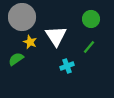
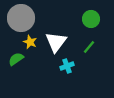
gray circle: moved 1 px left, 1 px down
white triangle: moved 6 px down; rotated 10 degrees clockwise
